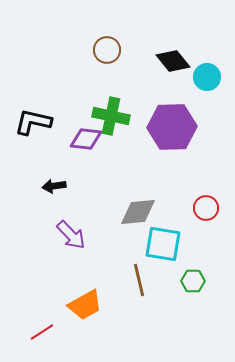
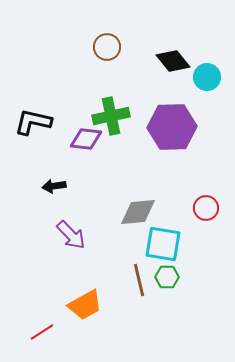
brown circle: moved 3 px up
green cross: rotated 24 degrees counterclockwise
green hexagon: moved 26 px left, 4 px up
